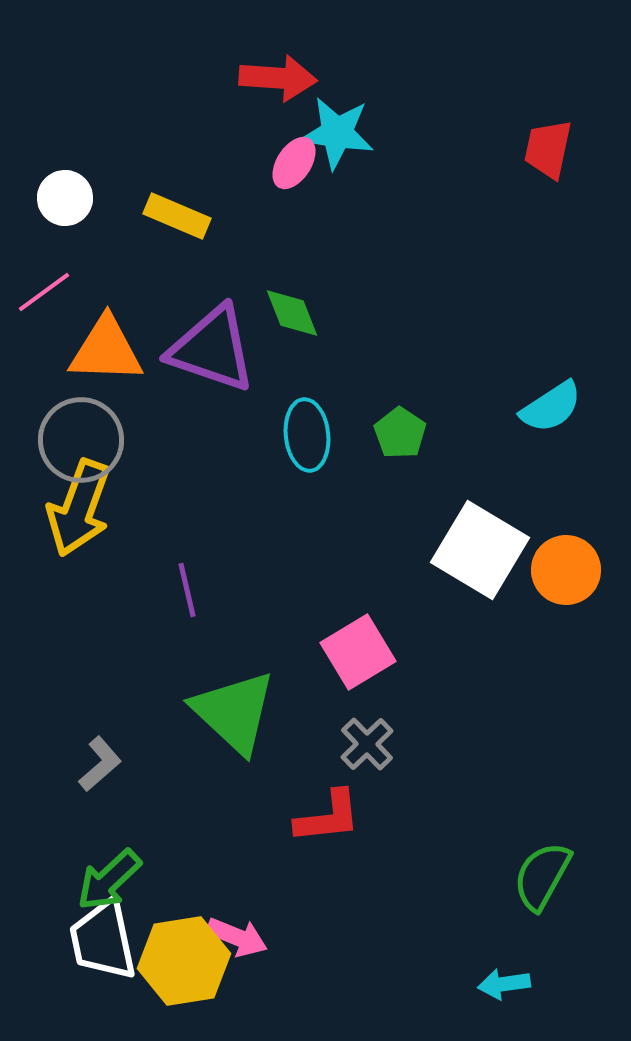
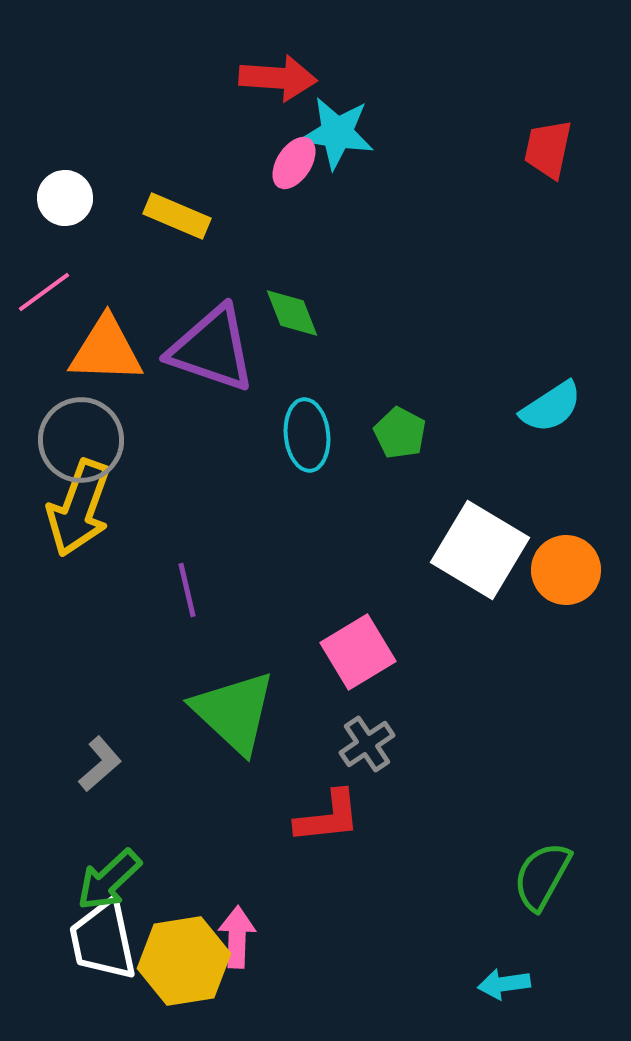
green pentagon: rotated 6 degrees counterclockwise
gray cross: rotated 10 degrees clockwise
pink arrow: rotated 110 degrees counterclockwise
